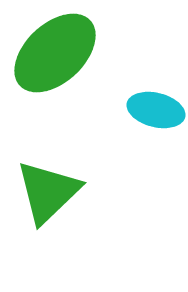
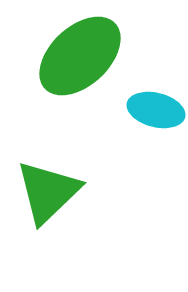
green ellipse: moved 25 px right, 3 px down
